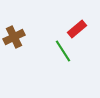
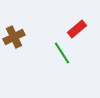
green line: moved 1 px left, 2 px down
